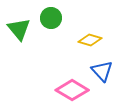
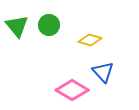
green circle: moved 2 px left, 7 px down
green triangle: moved 2 px left, 3 px up
blue triangle: moved 1 px right, 1 px down
